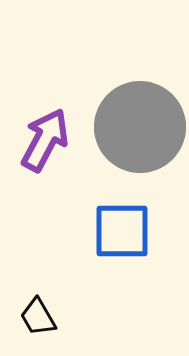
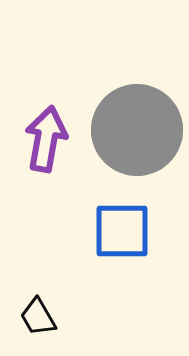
gray circle: moved 3 px left, 3 px down
purple arrow: moved 1 px right, 1 px up; rotated 18 degrees counterclockwise
